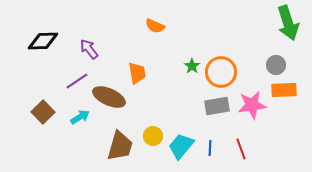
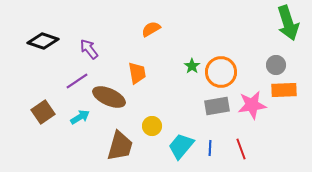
orange semicircle: moved 4 px left, 3 px down; rotated 126 degrees clockwise
black diamond: rotated 20 degrees clockwise
brown square: rotated 10 degrees clockwise
yellow circle: moved 1 px left, 10 px up
